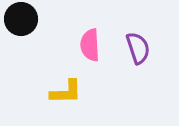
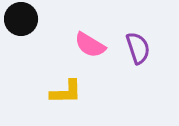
pink semicircle: rotated 56 degrees counterclockwise
